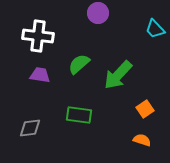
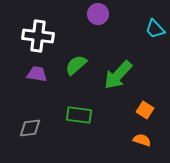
purple circle: moved 1 px down
green semicircle: moved 3 px left, 1 px down
purple trapezoid: moved 3 px left, 1 px up
orange square: moved 1 px down; rotated 24 degrees counterclockwise
